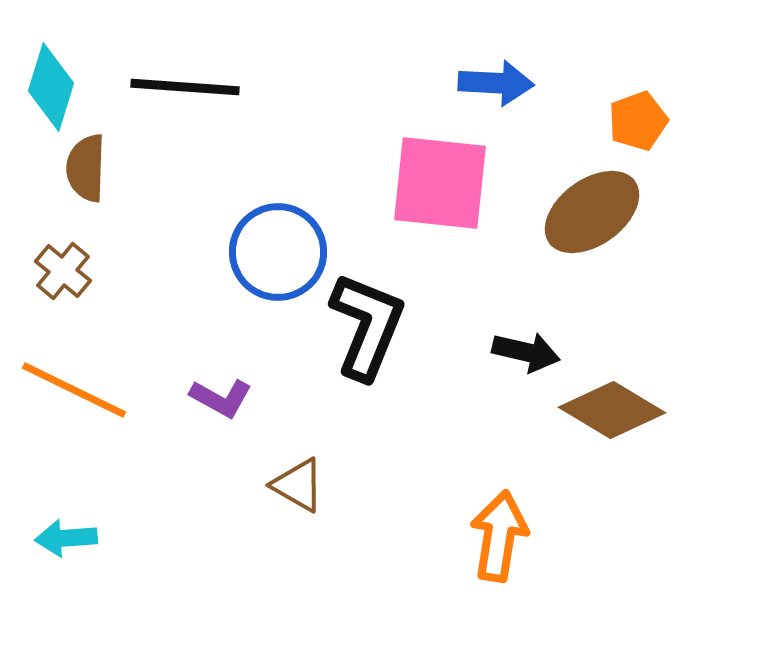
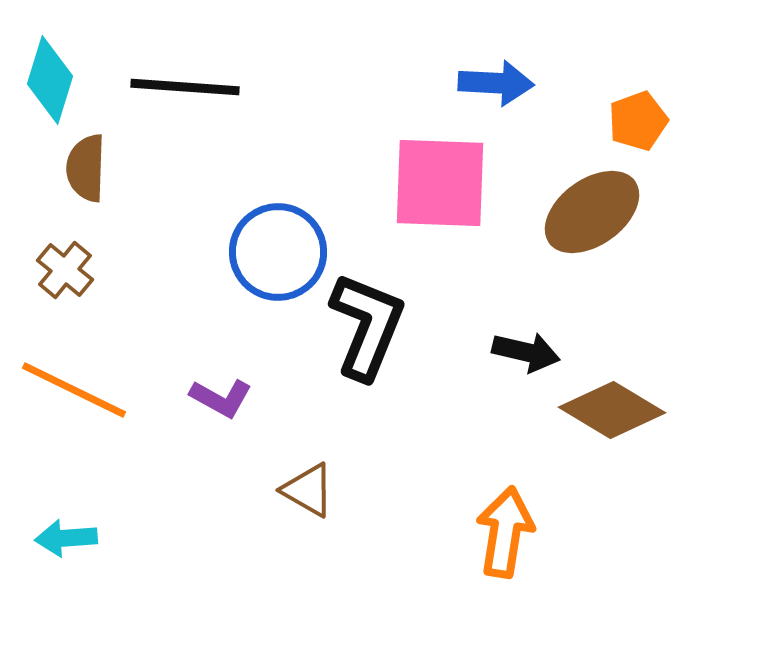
cyan diamond: moved 1 px left, 7 px up
pink square: rotated 4 degrees counterclockwise
brown cross: moved 2 px right, 1 px up
brown triangle: moved 10 px right, 5 px down
orange arrow: moved 6 px right, 4 px up
